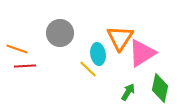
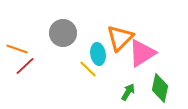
gray circle: moved 3 px right
orange triangle: rotated 12 degrees clockwise
red line: rotated 40 degrees counterclockwise
